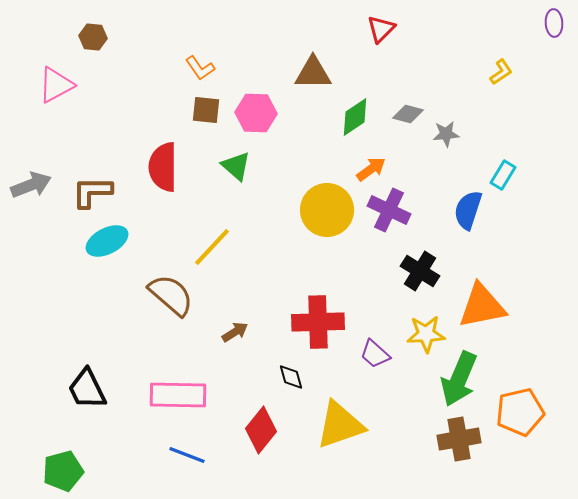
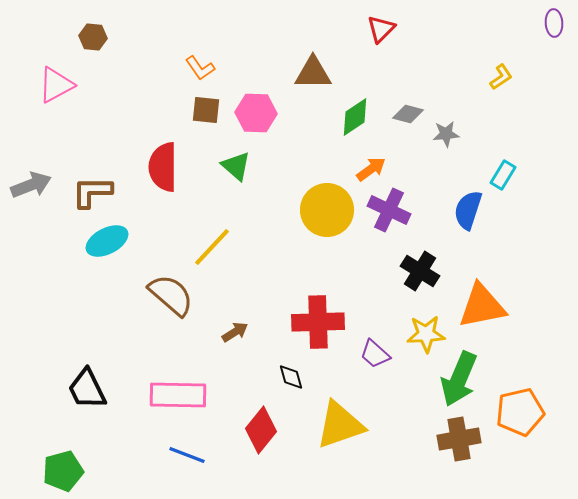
yellow L-shape: moved 5 px down
